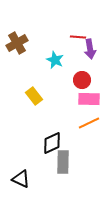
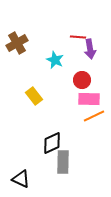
orange line: moved 5 px right, 7 px up
